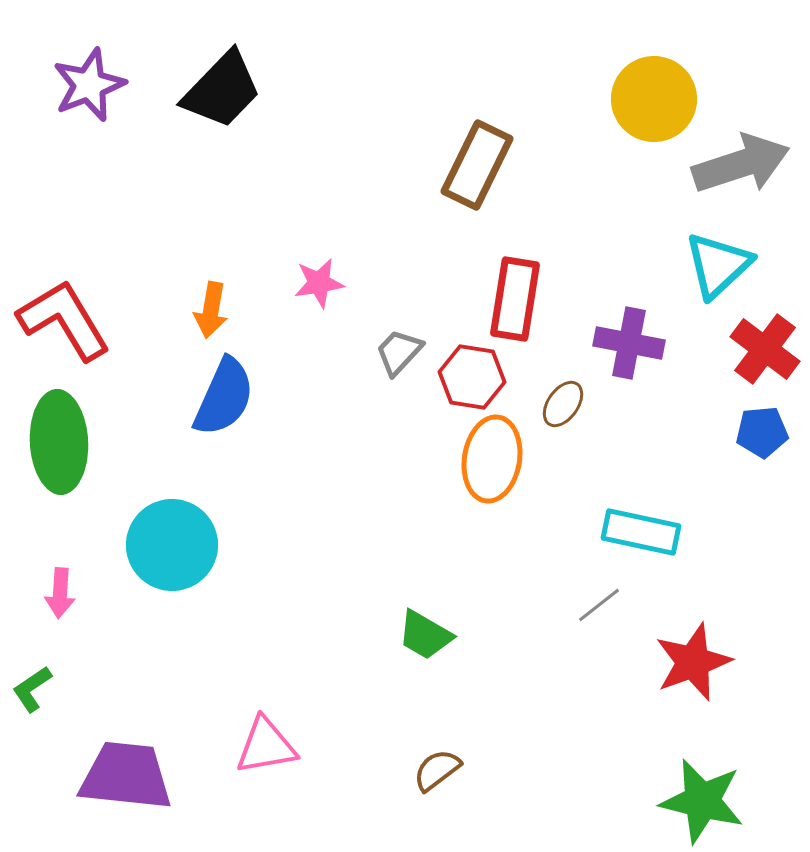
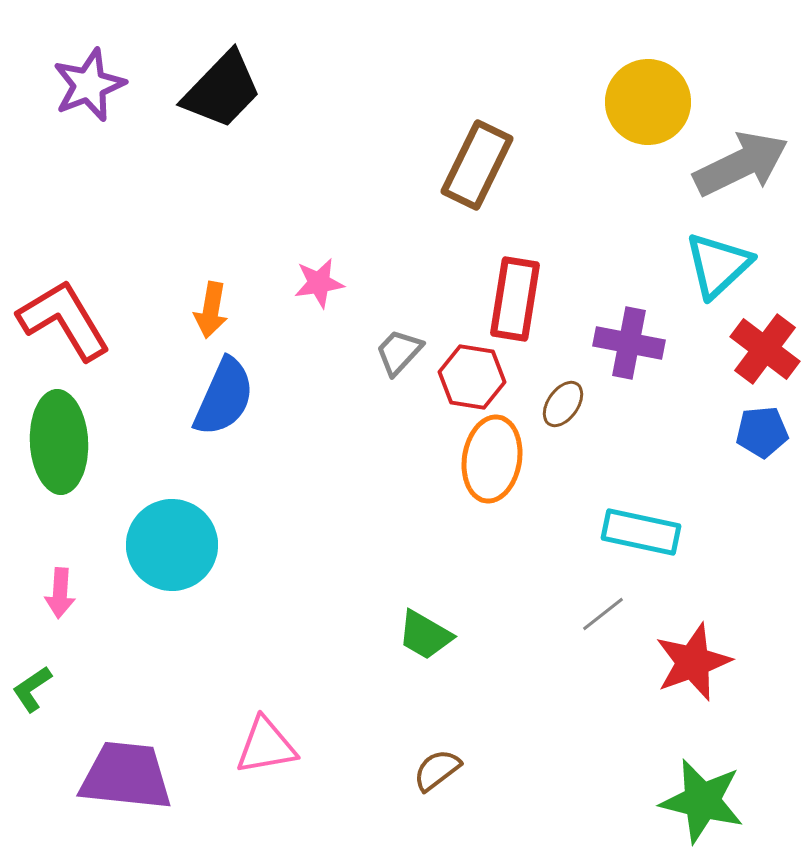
yellow circle: moved 6 px left, 3 px down
gray arrow: rotated 8 degrees counterclockwise
gray line: moved 4 px right, 9 px down
